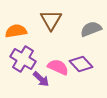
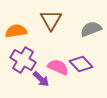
purple cross: moved 1 px down
